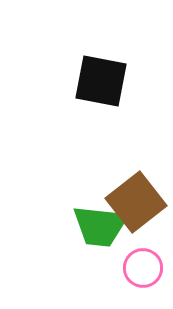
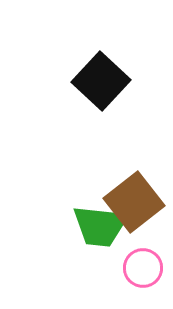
black square: rotated 32 degrees clockwise
brown square: moved 2 px left
